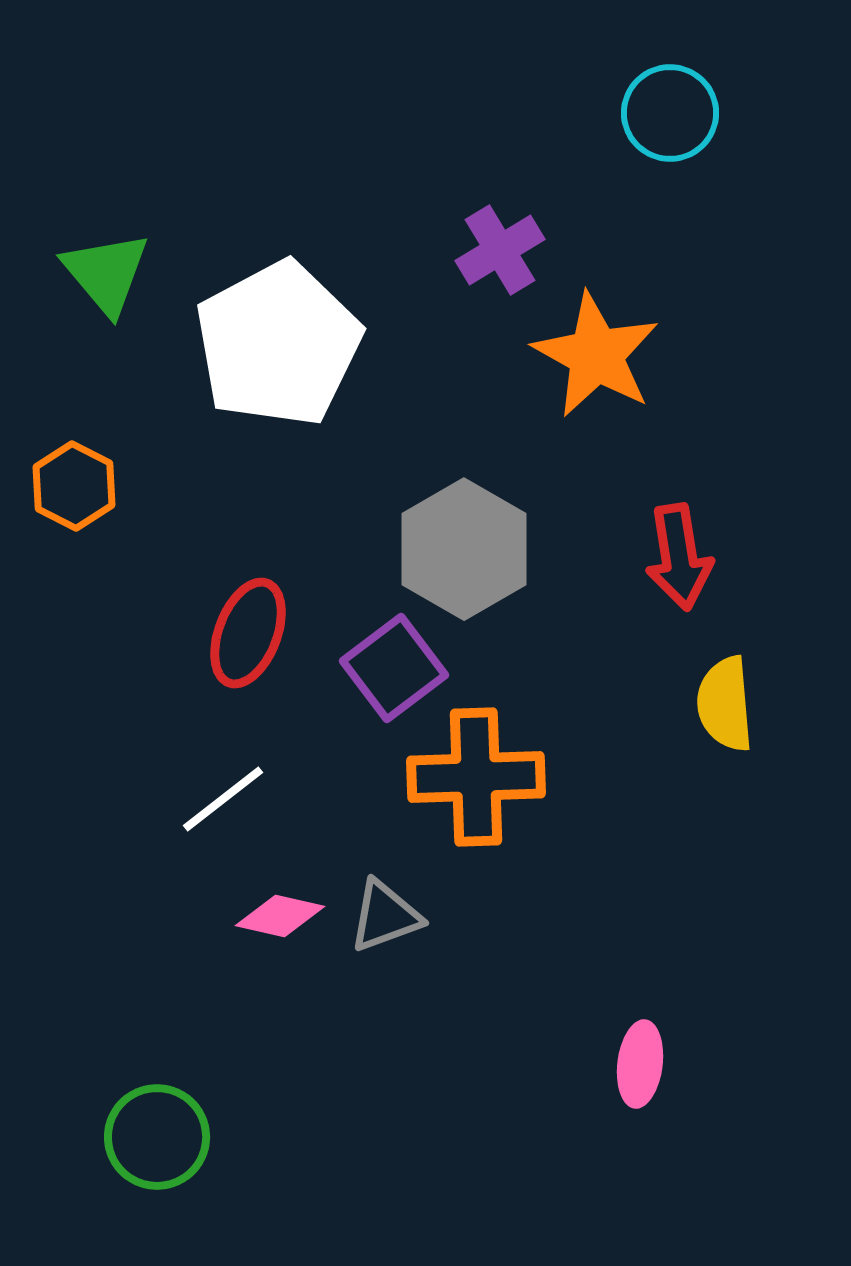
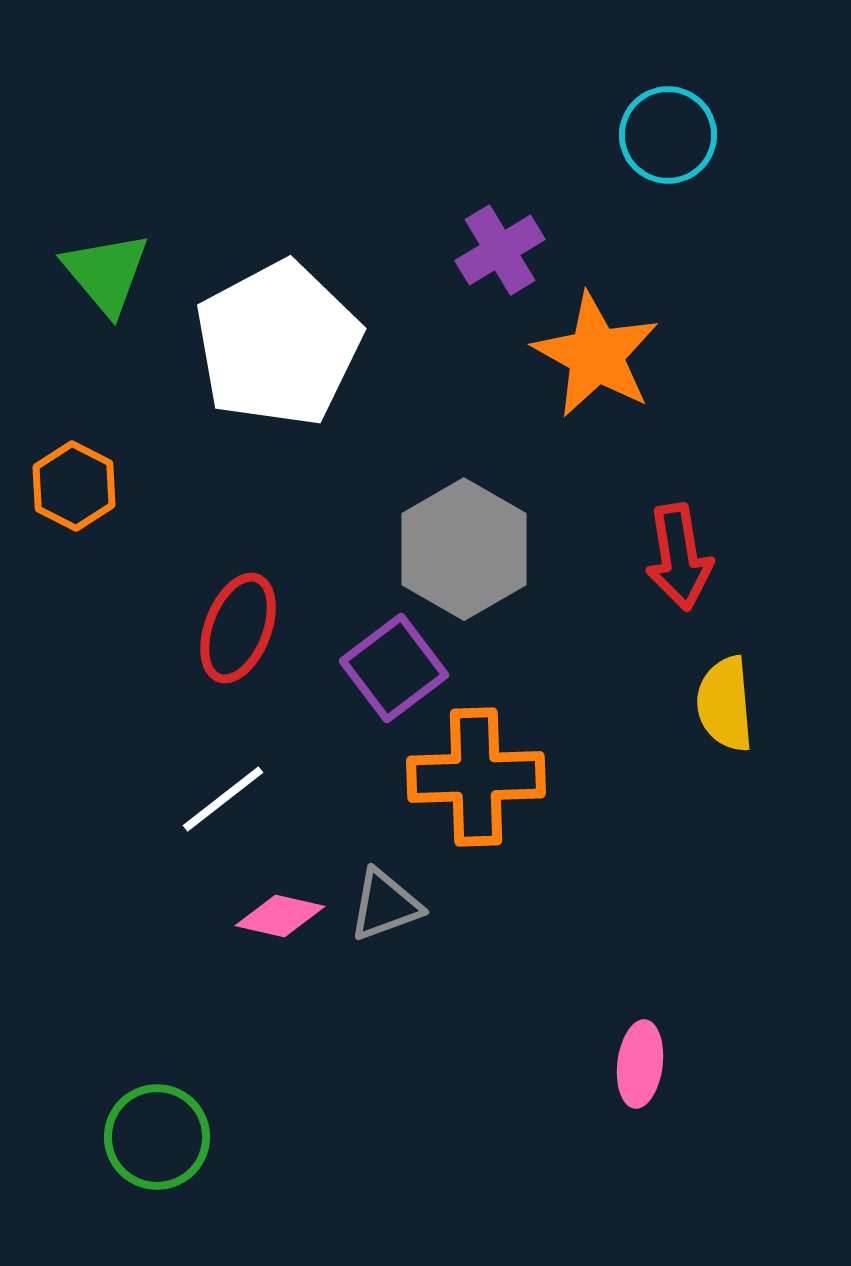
cyan circle: moved 2 px left, 22 px down
red ellipse: moved 10 px left, 5 px up
gray triangle: moved 11 px up
